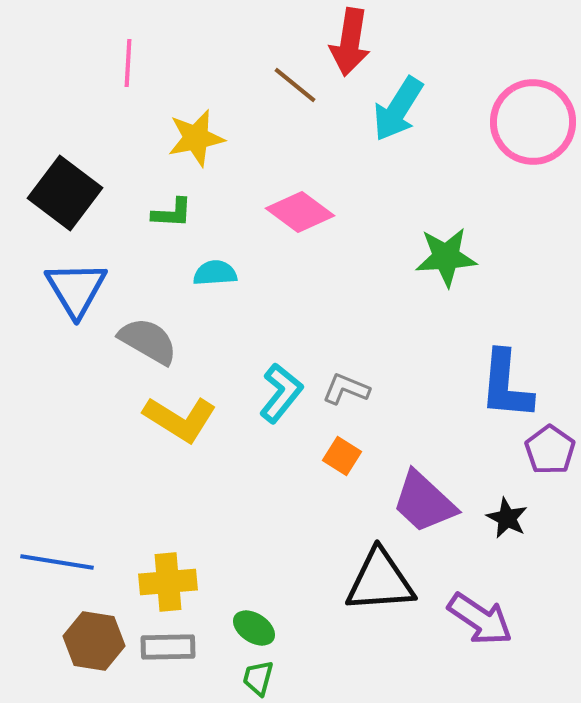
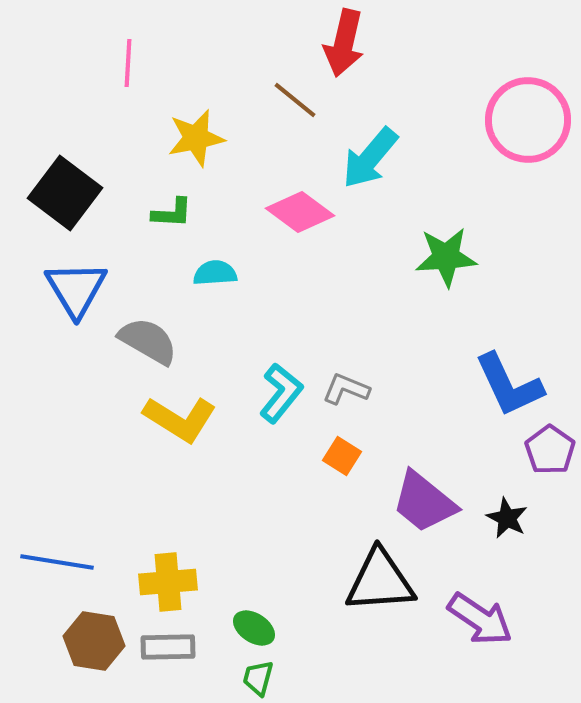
red arrow: moved 6 px left, 1 px down; rotated 4 degrees clockwise
brown line: moved 15 px down
cyan arrow: moved 28 px left, 49 px down; rotated 8 degrees clockwise
pink circle: moved 5 px left, 2 px up
blue L-shape: moved 3 px right; rotated 30 degrees counterclockwise
purple trapezoid: rotated 4 degrees counterclockwise
